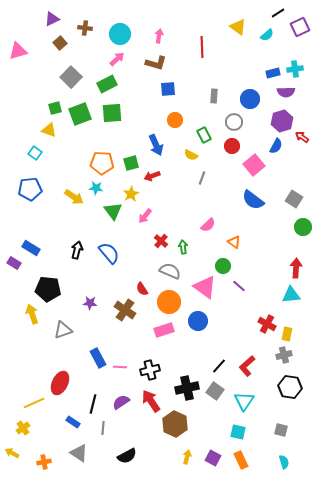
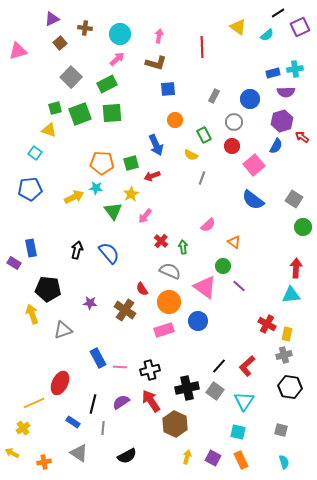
gray rectangle at (214, 96): rotated 24 degrees clockwise
yellow arrow at (74, 197): rotated 60 degrees counterclockwise
blue rectangle at (31, 248): rotated 48 degrees clockwise
